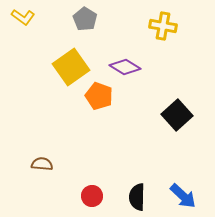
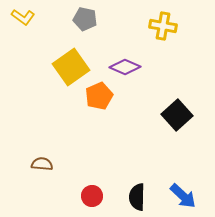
gray pentagon: rotated 20 degrees counterclockwise
purple diamond: rotated 8 degrees counterclockwise
orange pentagon: rotated 28 degrees clockwise
